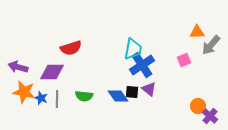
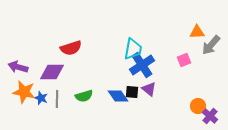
green semicircle: rotated 24 degrees counterclockwise
